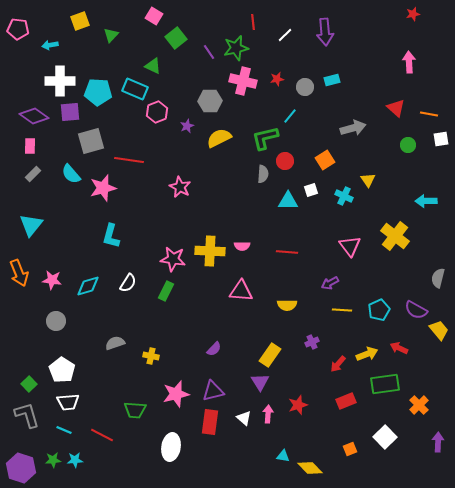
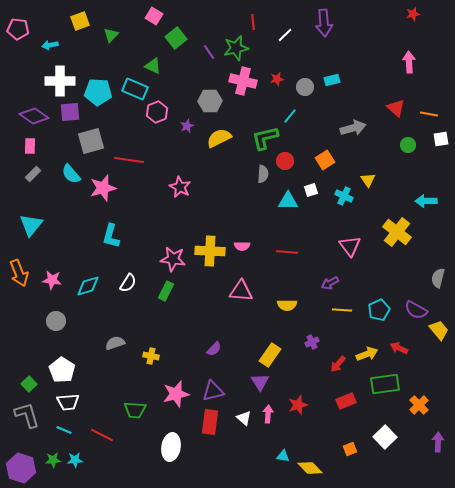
purple arrow at (325, 32): moved 1 px left, 9 px up
yellow cross at (395, 236): moved 2 px right, 4 px up
